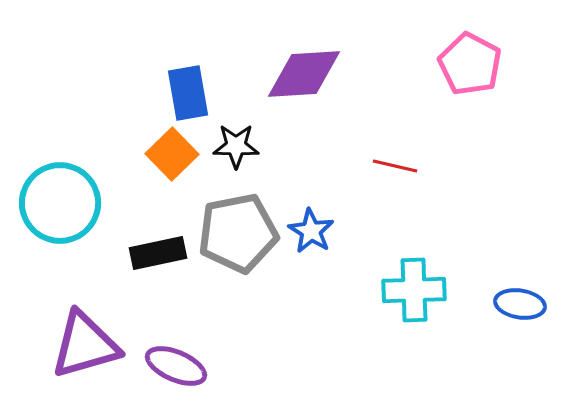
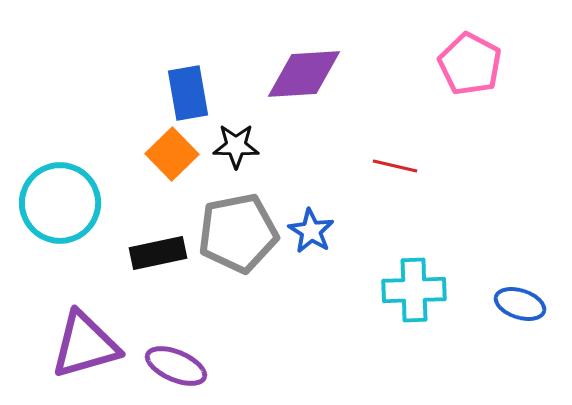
blue ellipse: rotated 9 degrees clockwise
